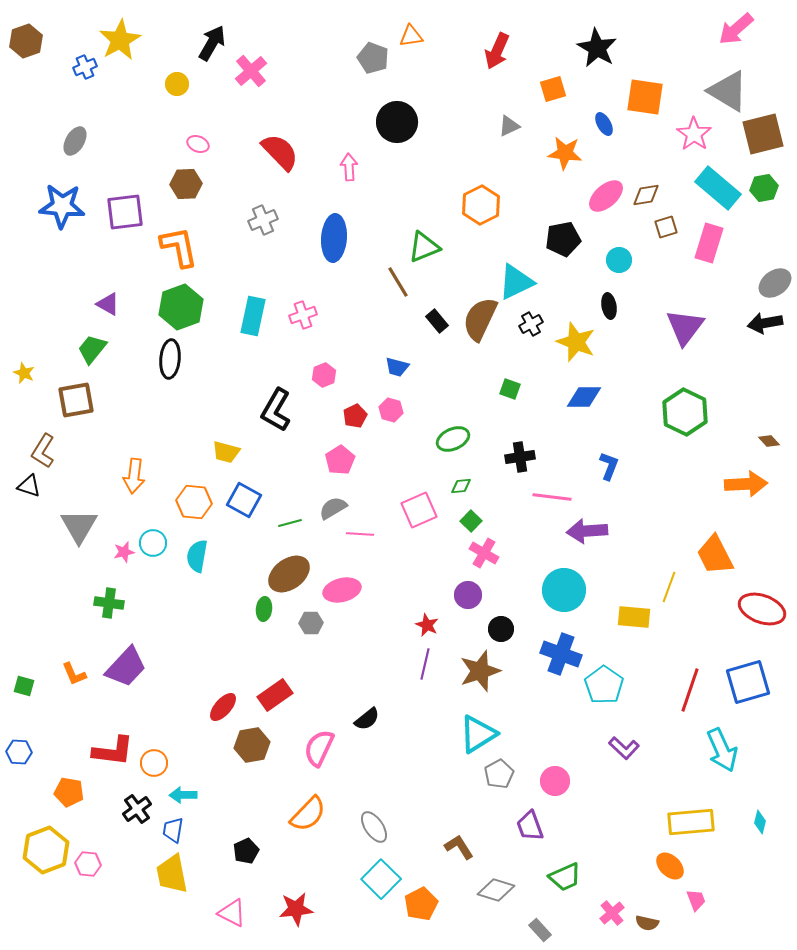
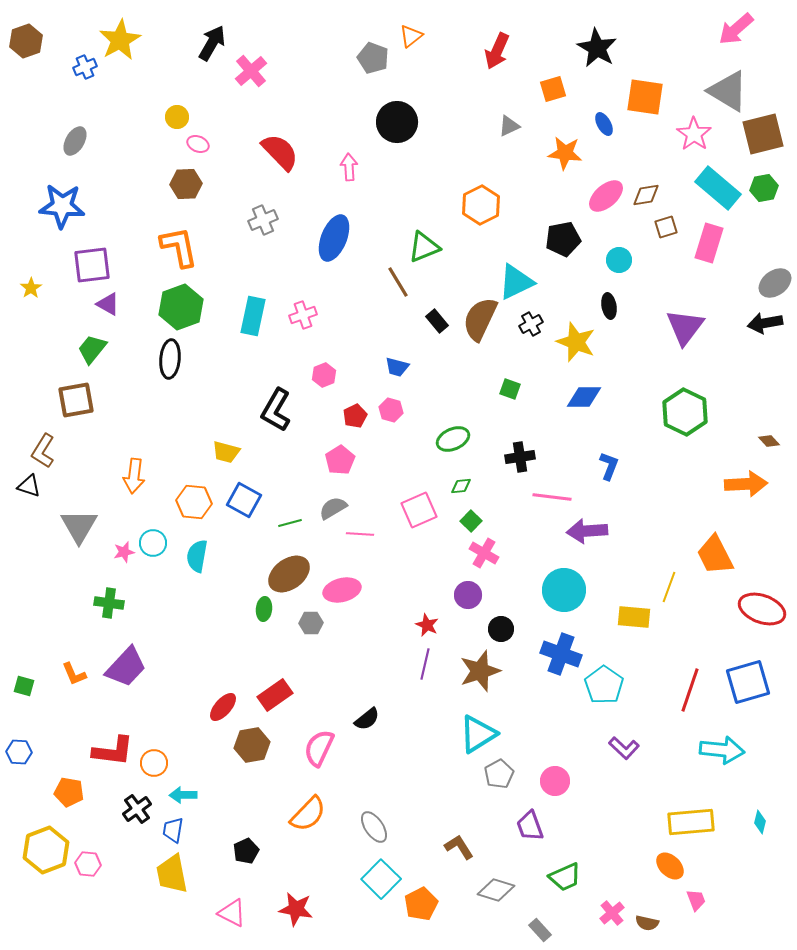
orange triangle at (411, 36): rotated 30 degrees counterclockwise
yellow circle at (177, 84): moved 33 px down
purple square at (125, 212): moved 33 px left, 53 px down
blue ellipse at (334, 238): rotated 18 degrees clockwise
yellow star at (24, 373): moved 7 px right, 85 px up; rotated 15 degrees clockwise
cyan arrow at (722, 750): rotated 60 degrees counterclockwise
red star at (296, 909): rotated 16 degrees clockwise
